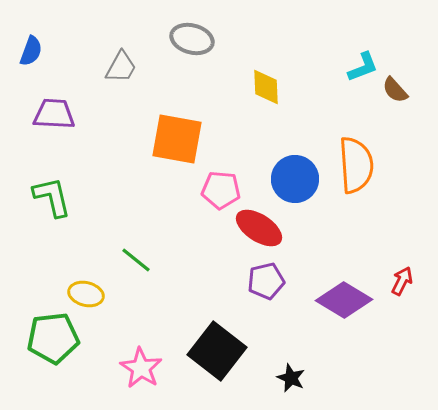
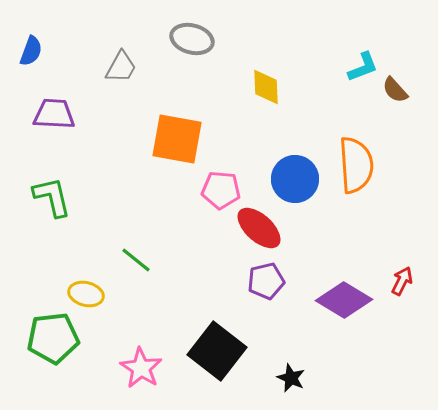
red ellipse: rotated 9 degrees clockwise
